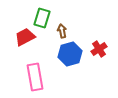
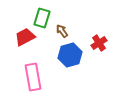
brown arrow: rotated 24 degrees counterclockwise
red cross: moved 6 px up
blue hexagon: moved 1 px down
pink rectangle: moved 2 px left
